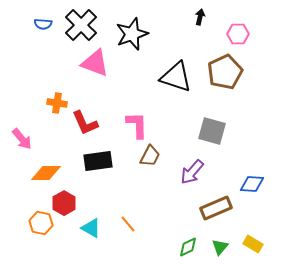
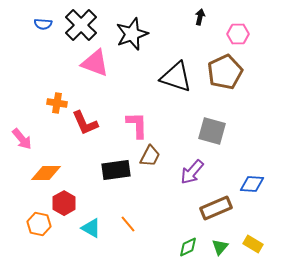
black rectangle: moved 18 px right, 9 px down
orange hexagon: moved 2 px left, 1 px down
